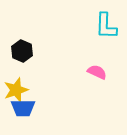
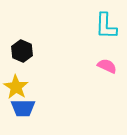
pink semicircle: moved 10 px right, 6 px up
yellow star: moved 3 px up; rotated 20 degrees counterclockwise
